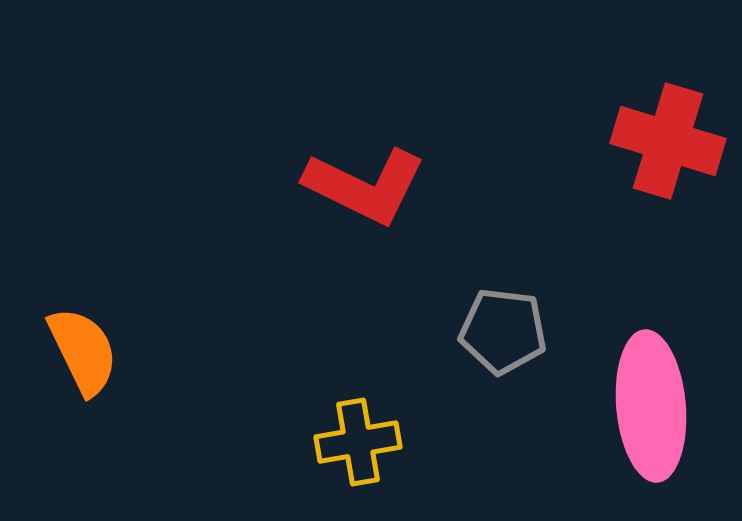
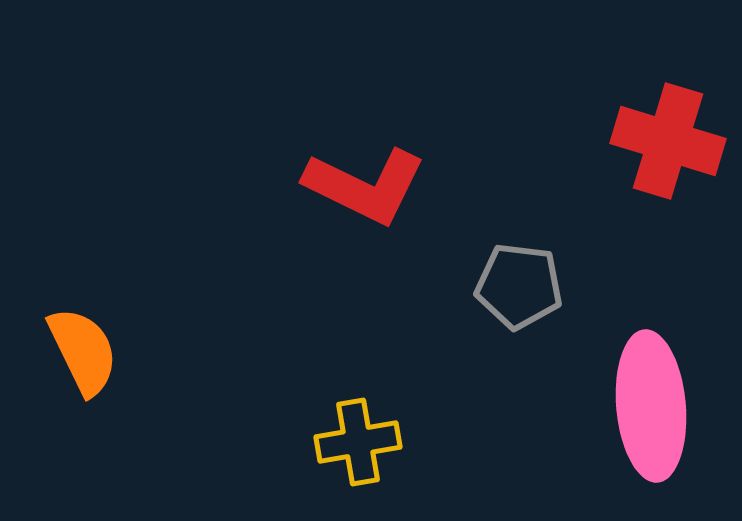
gray pentagon: moved 16 px right, 45 px up
